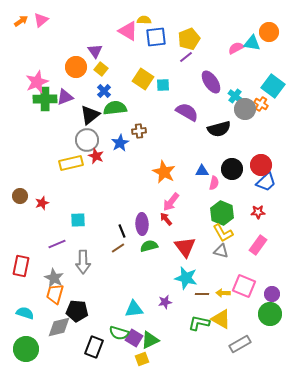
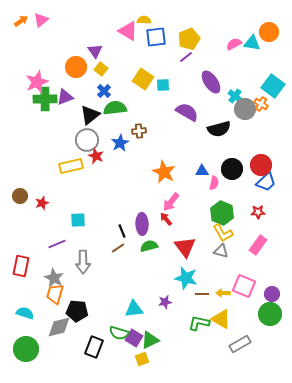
pink semicircle at (236, 48): moved 2 px left, 4 px up
yellow rectangle at (71, 163): moved 3 px down
